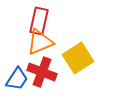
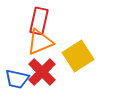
yellow square: moved 2 px up
red cross: rotated 24 degrees clockwise
blue trapezoid: rotated 70 degrees clockwise
